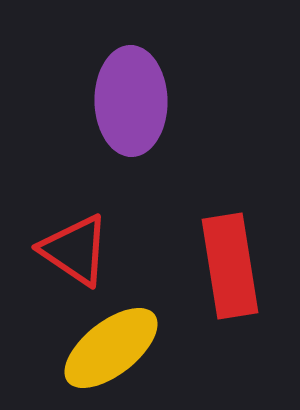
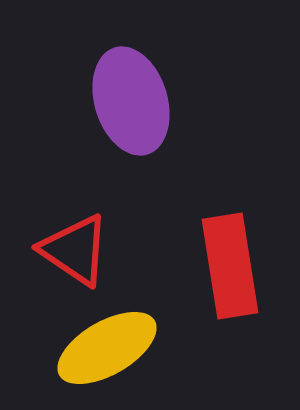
purple ellipse: rotated 16 degrees counterclockwise
yellow ellipse: moved 4 px left; rotated 8 degrees clockwise
